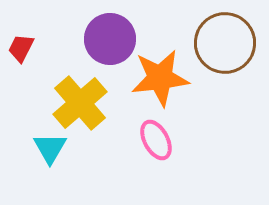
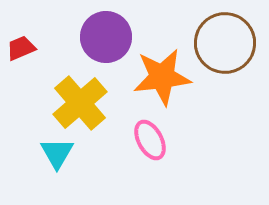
purple circle: moved 4 px left, 2 px up
red trapezoid: rotated 40 degrees clockwise
orange star: moved 2 px right, 1 px up
pink ellipse: moved 6 px left
cyan triangle: moved 7 px right, 5 px down
